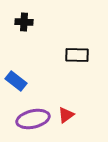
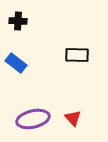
black cross: moved 6 px left, 1 px up
blue rectangle: moved 18 px up
red triangle: moved 7 px right, 3 px down; rotated 36 degrees counterclockwise
